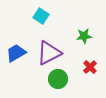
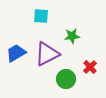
cyan square: rotated 28 degrees counterclockwise
green star: moved 12 px left
purple triangle: moved 2 px left, 1 px down
green circle: moved 8 px right
